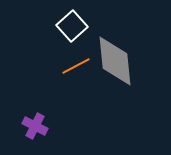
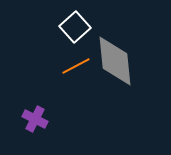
white square: moved 3 px right, 1 px down
purple cross: moved 7 px up
